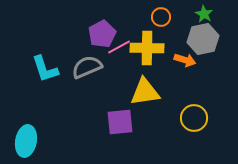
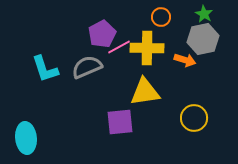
cyan ellipse: moved 3 px up; rotated 16 degrees counterclockwise
